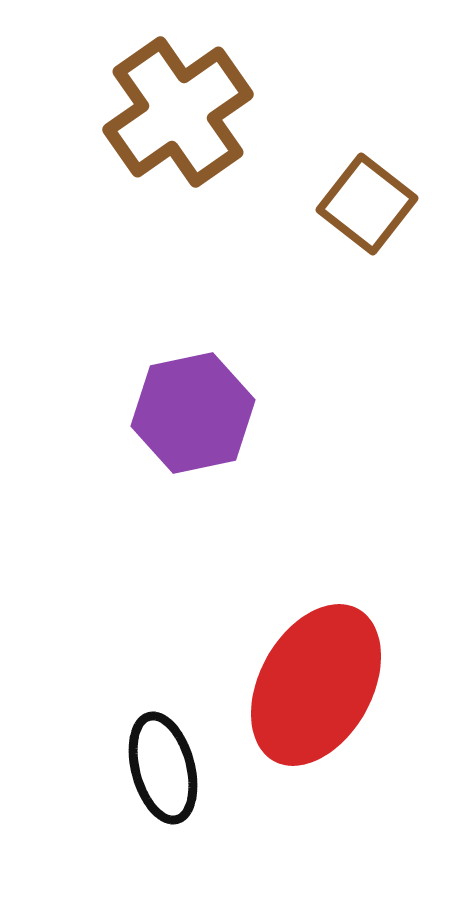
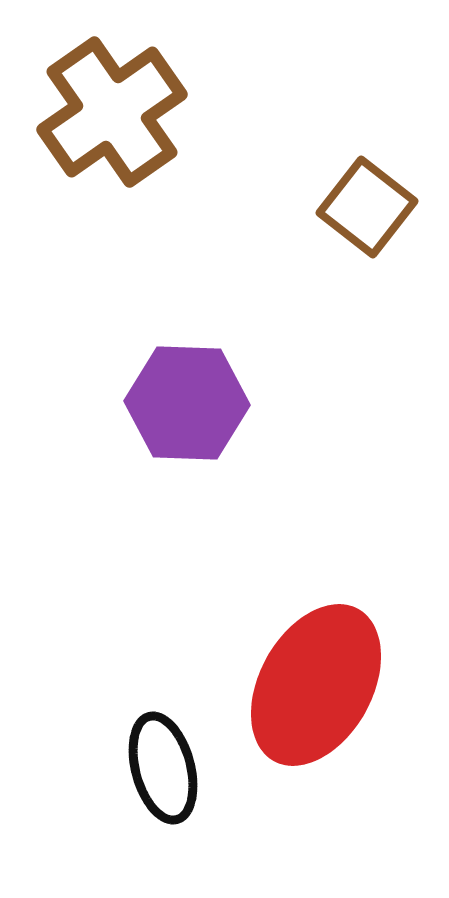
brown cross: moved 66 px left
brown square: moved 3 px down
purple hexagon: moved 6 px left, 10 px up; rotated 14 degrees clockwise
